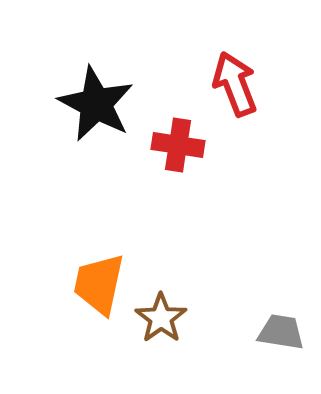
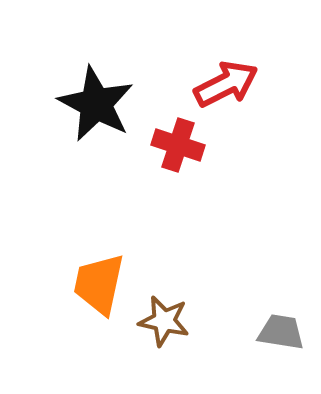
red arrow: moved 9 px left; rotated 84 degrees clockwise
red cross: rotated 9 degrees clockwise
brown star: moved 3 px right, 3 px down; rotated 24 degrees counterclockwise
